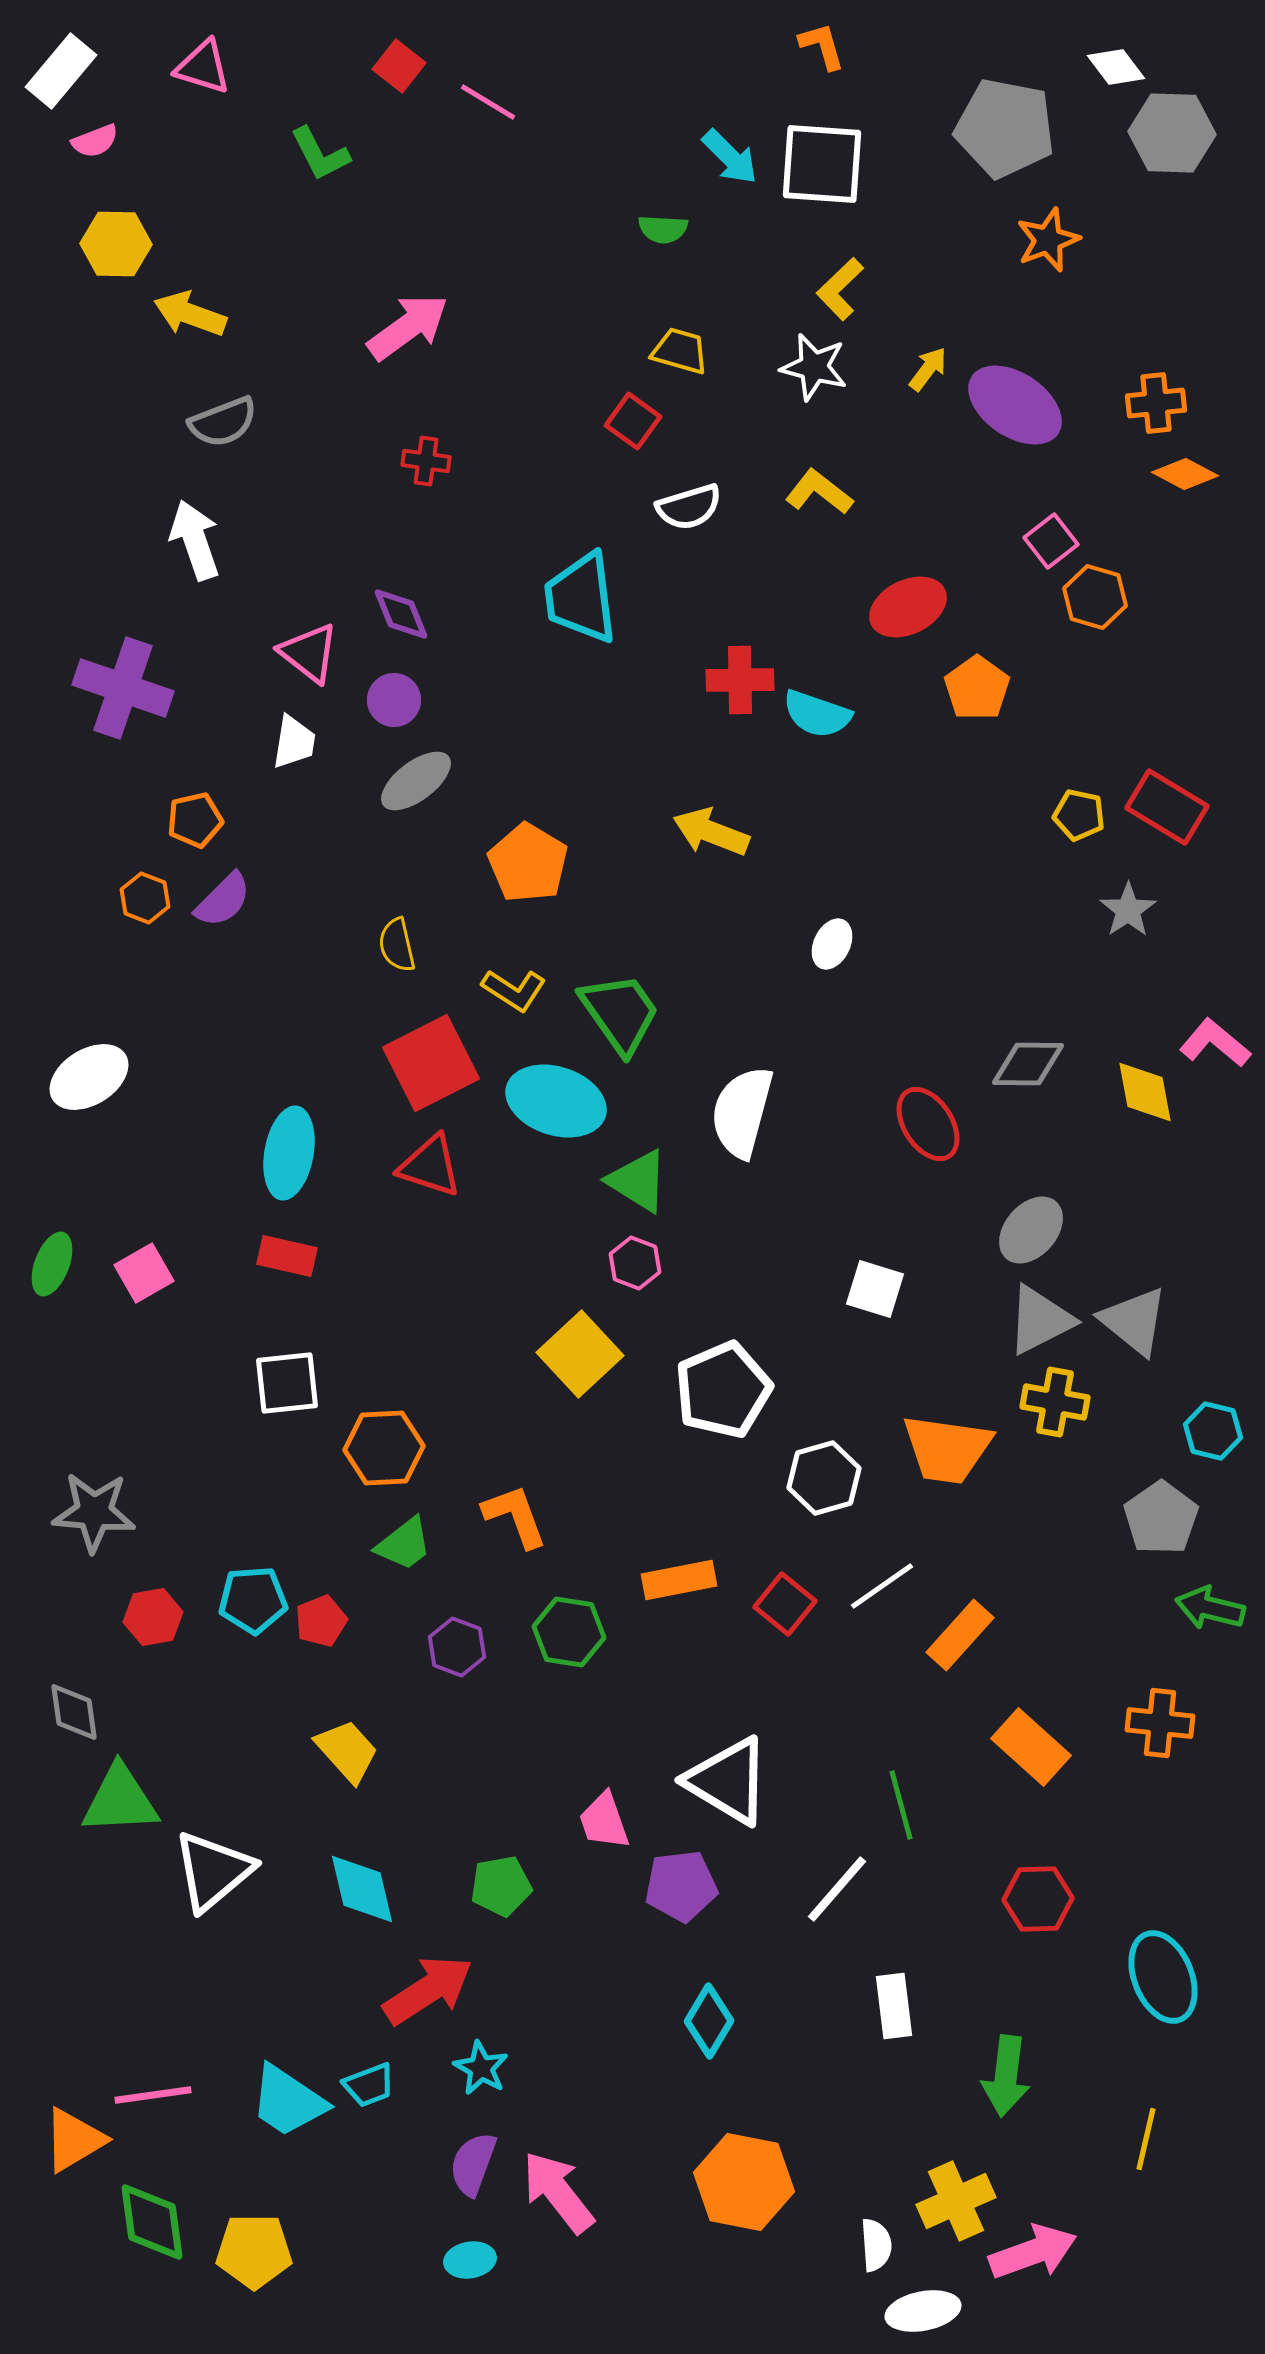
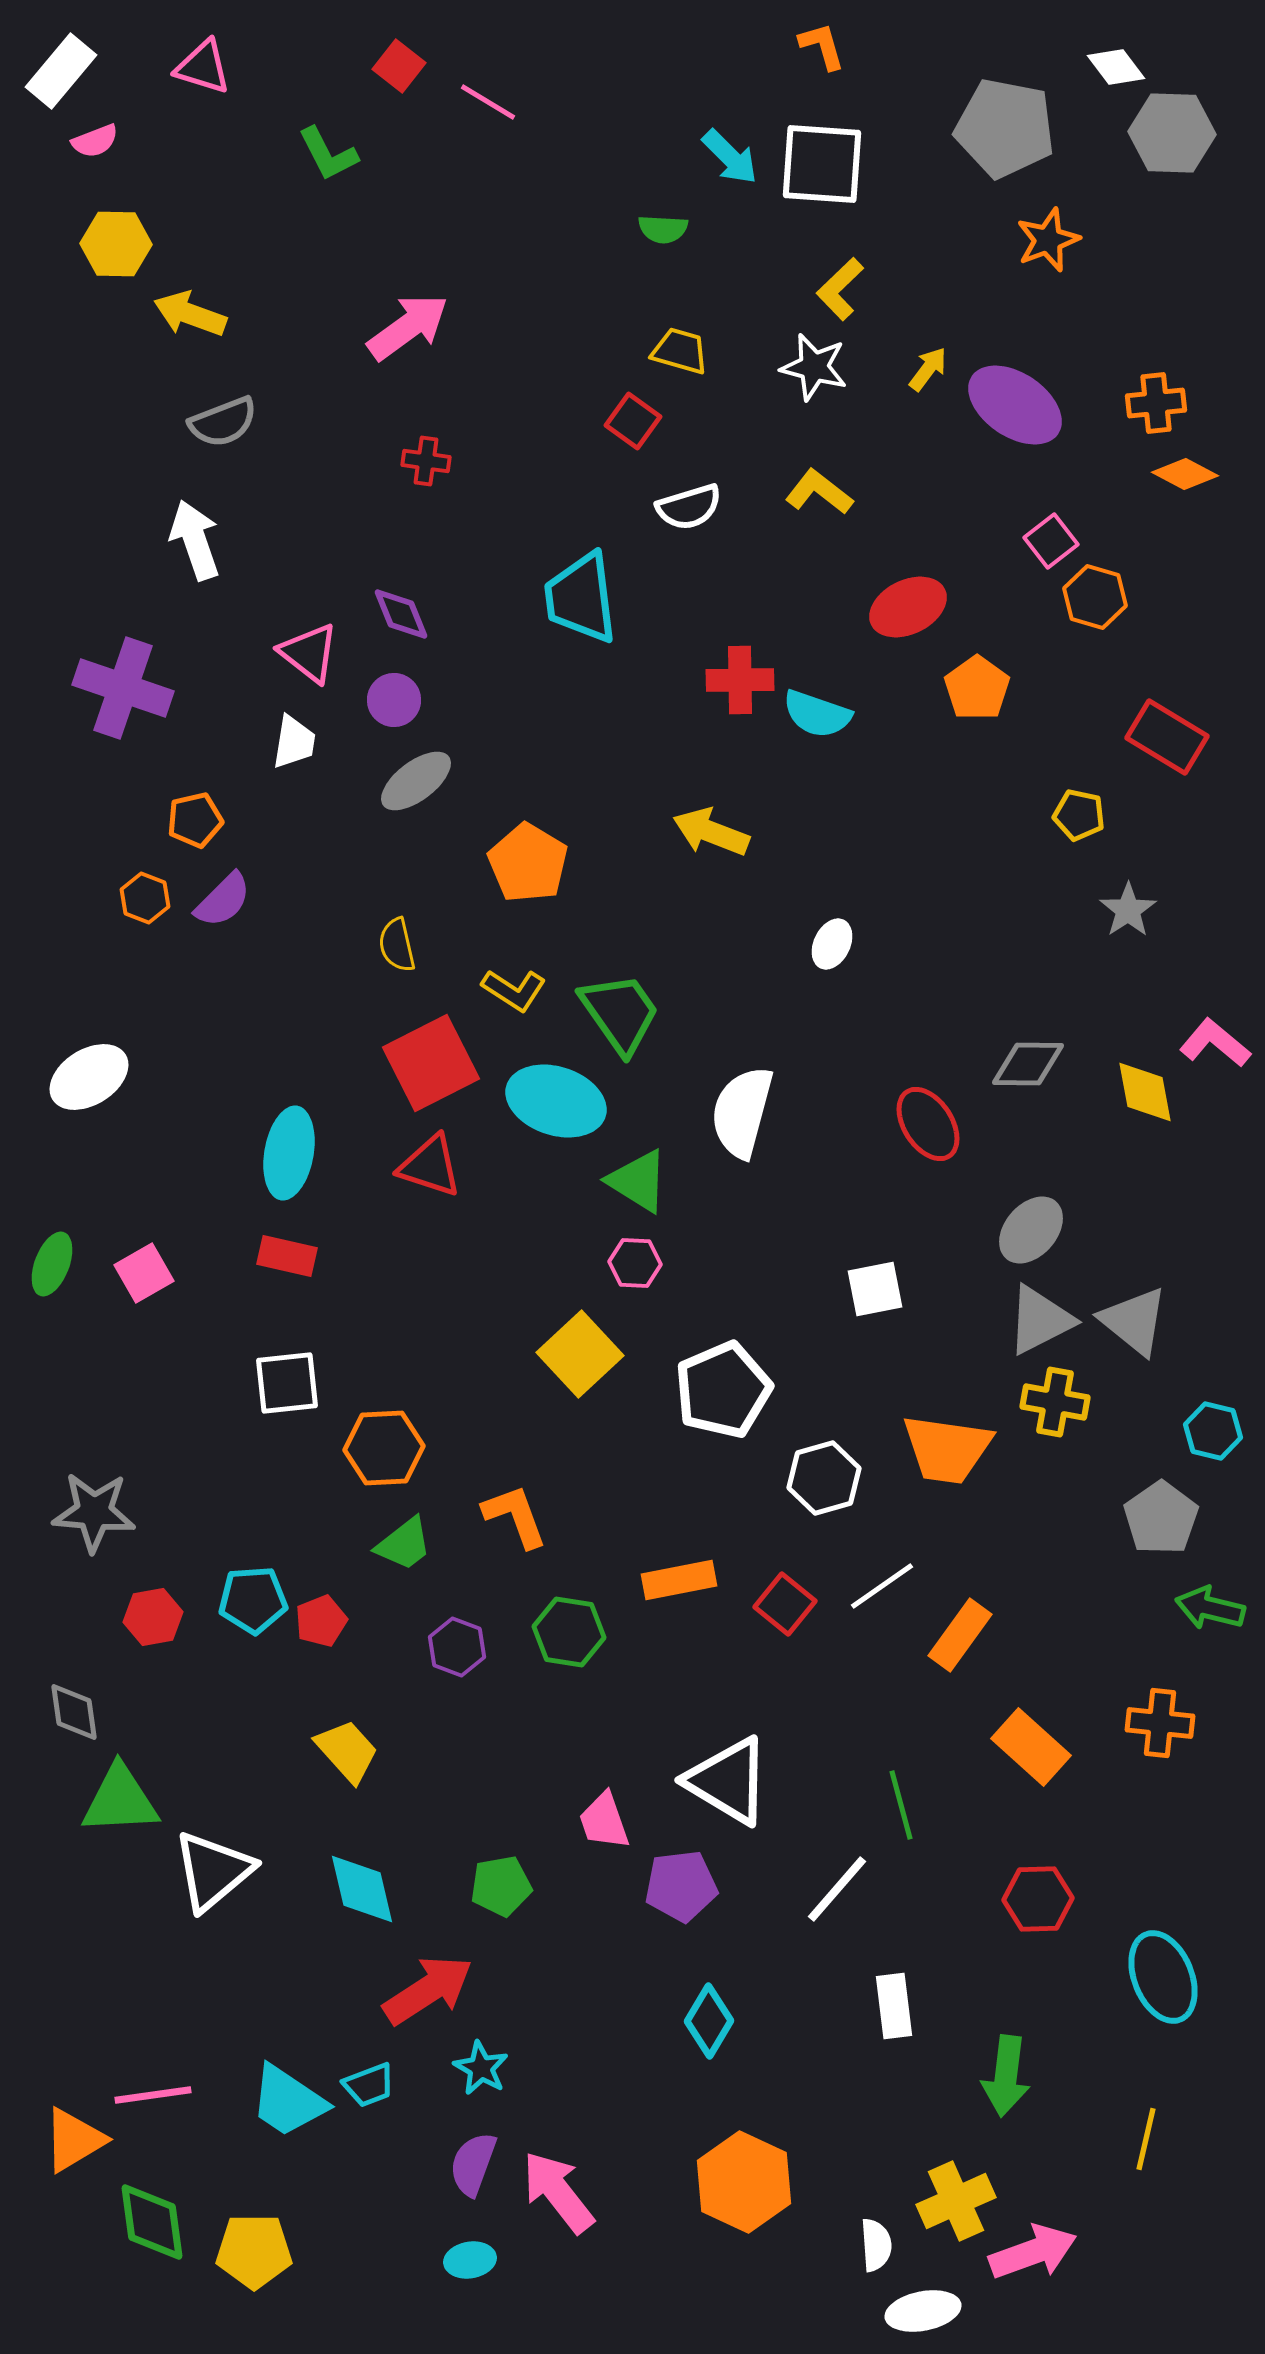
green L-shape at (320, 154): moved 8 px right
red rectangle at (1167, 807): moved 70 px up
pink hexagon at (635, 1263): rotated 18 degrees counterclockwise
white square at (875, 1289): rotated 28 degrees counterclockwise
orange rectangle at (960, 1635): rotated 6 degrees counterclockwise
orange hexagon at (744, 2182): rotated 14 degrees clockwise
